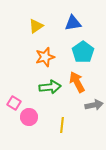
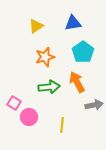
green arrow: moved 1 px left
